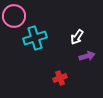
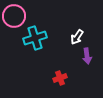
purple arrow: rotated 98 degrees clockwise
